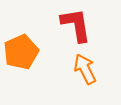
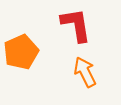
orange arrow: moved 3 px down
